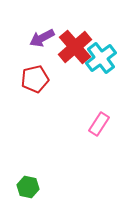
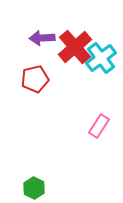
purple arrow: rotated 25 degrees clockwise
pink rectangle: moved 2 px down
green hexagon: moved 6 px right, 1 px down; rotated 15 degrees clockwise
